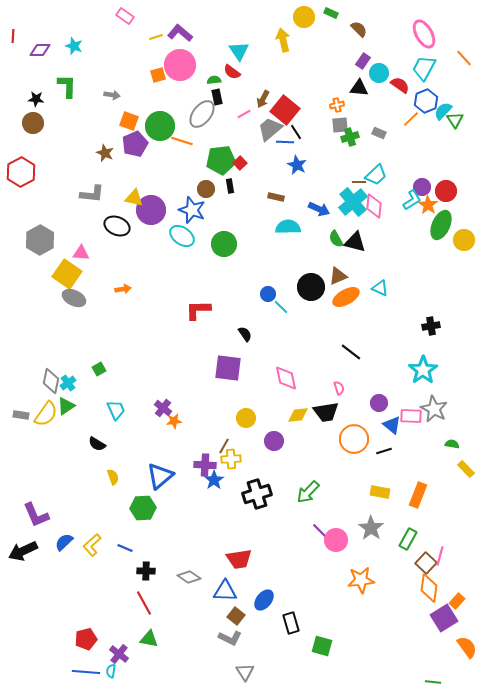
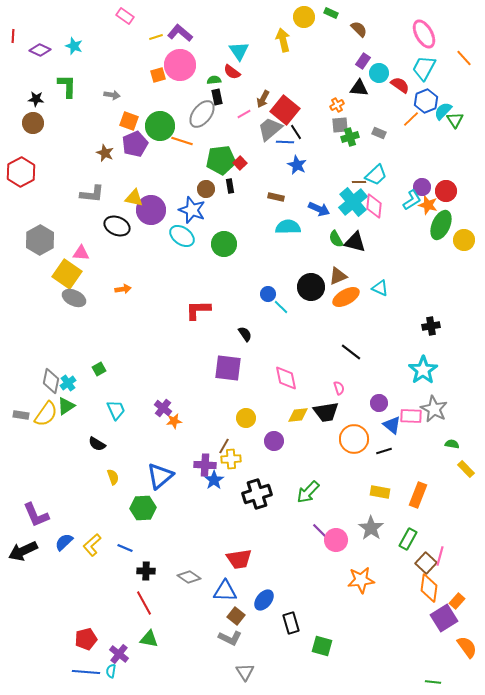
purple diamond at (40, 50): rotated 25 degrees clockwise
orange cross at (337, 105): rotated 16 degrees counterclockwise
orange star at (428, 205): rotated 18 degrees counterclockwise
